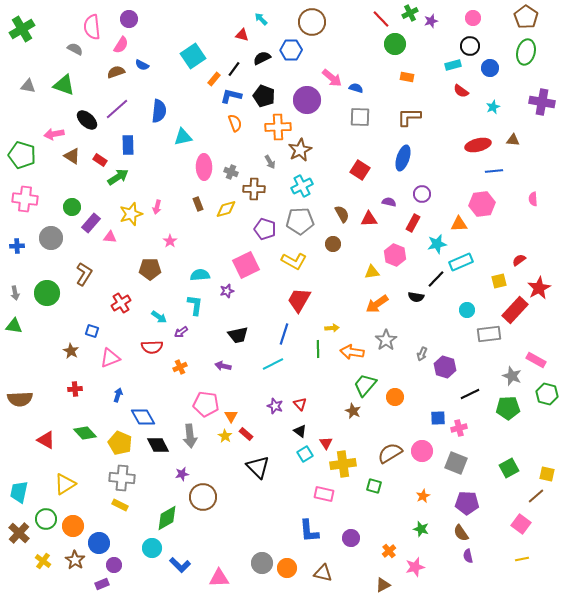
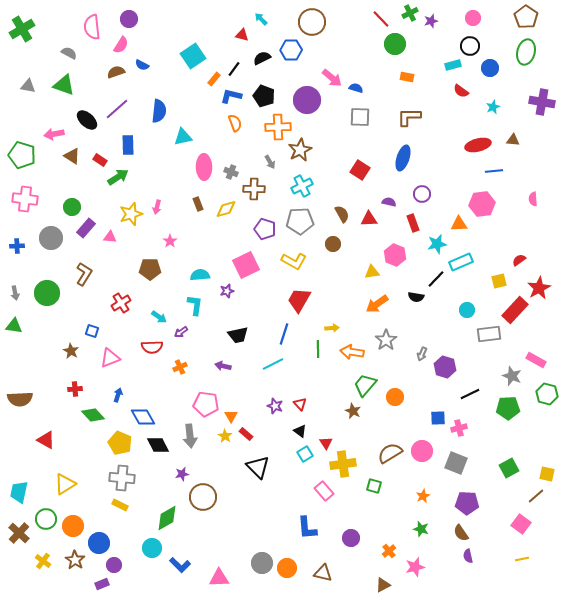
gray semicircle at (75, 49): moved 6 px left, 4 px down
purple rectangle at (91, 223): moved 5 px left, 5 px down
red rectangle at (413, 223): rotated 48 degrees counterclockwise
green diamond at (85, 433): moved 8 px right, 18 px up
pink rectangle at (324, 494): moved 3 px up; rotated 36 degrees clockwise
blue L-shape at (309, 531): moved 2 px left, 3 px up
